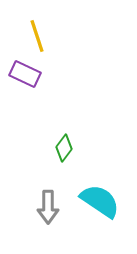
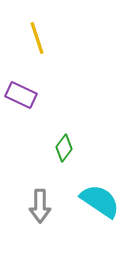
yellow line: moved 2 px down
purple rectangle: moved 4 px left, 21 px down
gray arrow: moved 8 px left, 1 px up
